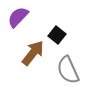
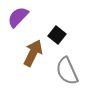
brown arrow: rotated 12 degrees counterclockwise
gray semicircle: moved 1 px left, 1 px down
